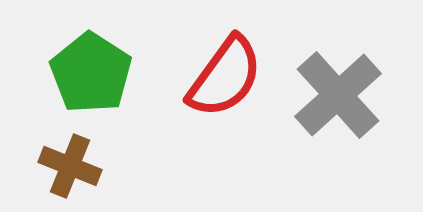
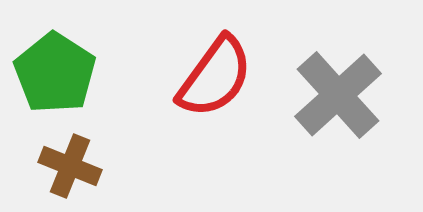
green pentagon: moved 36 px left
red semicircle: moved 10 px left
